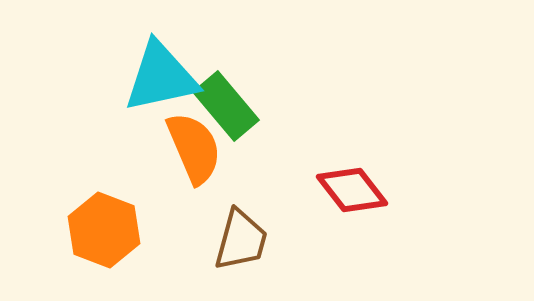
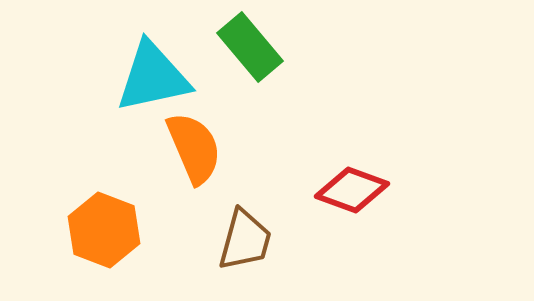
cyan triangle: moved 8 px left
green rectangle: moved 24 px right, 59 px up
red diamond: rotated 32 degrees counterclockwise
brown trapezoid: moved 4 px right
